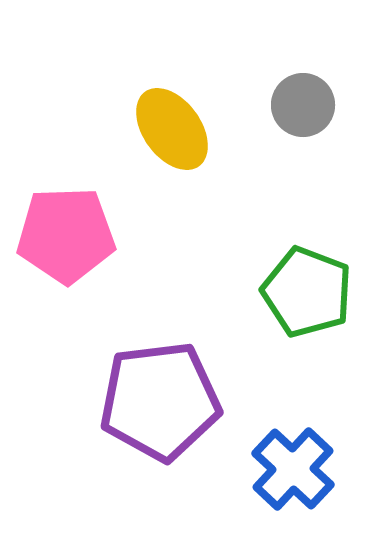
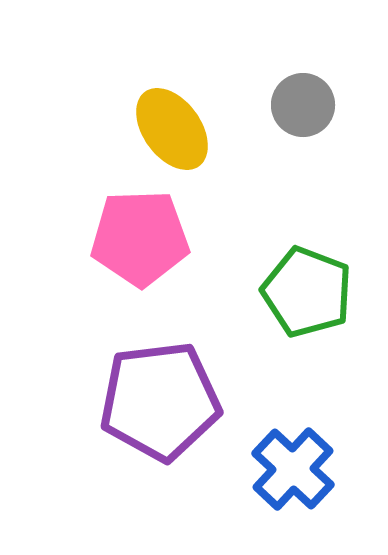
pink pentagon: moved 74 px right, 3 px down
